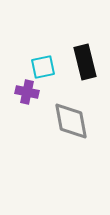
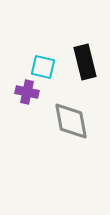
cyan square: rotated 25 degrees clockwise
